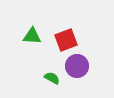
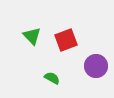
green triangle: rotated 42 degrees clockwise
purple circle: moved 19 px right
